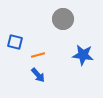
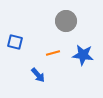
gray circle: moved 3 px right, 2 px down
orange line: moved 15 px right, 2 px up
